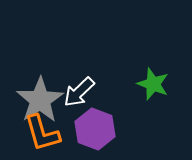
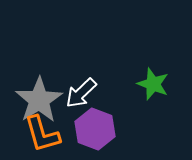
white arrow: moved 2 px right, 1 px down
gray star: moved 1 px left
orange L-shape: moved 1 px down
